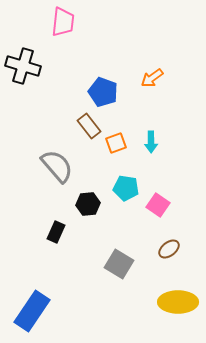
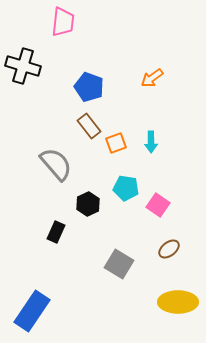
blue pentagon: moved 14 px left, 5 px up
gray semicircle: moved 1 px left, 2 px up
black hexagon: rotated 20 degrees counterclockwise
